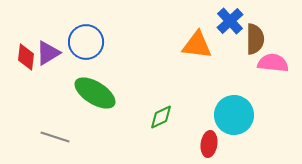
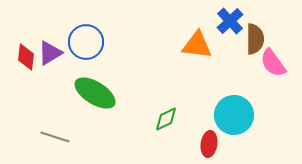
purple triangle: moved 2 px right
pink semicircle: rotated 132 degrees counterclockwise
green diamond: moved 5 px right, 2 px down
